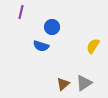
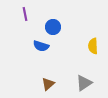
purple line: moved 4 px right, 2 px down; rotated 24 degrees counterclockwise
blue circle: moved 1 px right
yellow semicircle: rotated 35 degrees counterclockwise
brown triangle: moved 15 px left
